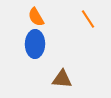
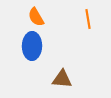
orange line: rotated 24 degrees clockwise
blue ellipse: moved 3 px left, 2 px down
